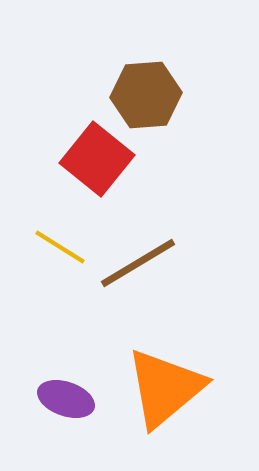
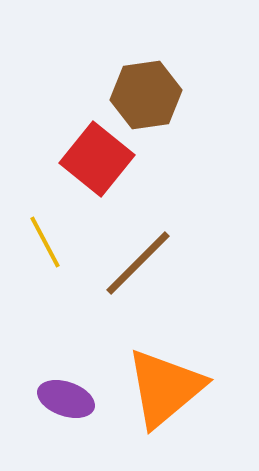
brown hexagon: rotated 4 degrees counterclockwise
yellow line: moved 15 px left, 5 px up; rotated 30 degrees clockwise
brown line: rotated 14 degrees counterclockwise
